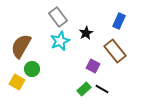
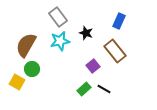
black star: rotated 24 degrees counterclockwise
cyan star: rotated 12 degrees clockwise
brown semicircle: moved 5 px right, 1 px up
purple square: rotated 24 degrees clockwise
black line: moved 2 px right
